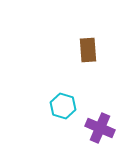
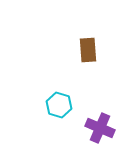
cyan hexagon: moved 4 px left, 1 px up
